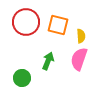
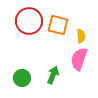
red circle: moved 3 px right, 1 px up
green arrow: moved 5 px right, 14 px down
